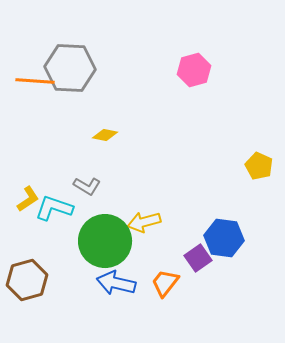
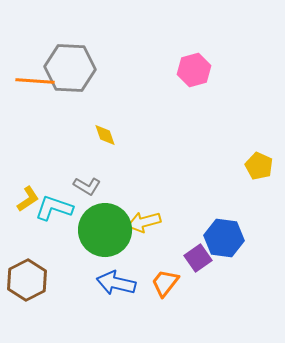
yellow diamond: rotated 60 degrees clockwise
green circle: moved 11 px up
brown hexagon: rotated 12 degrees counterclockwise
